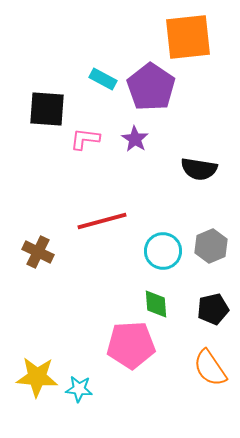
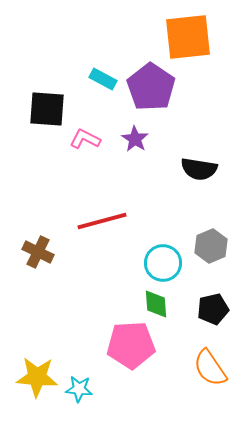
pink L-shape: rotated 20 degrees clockwise
cyan circle: moved 12 px down
